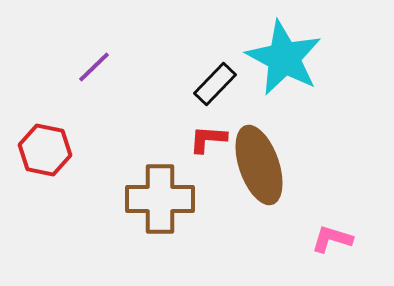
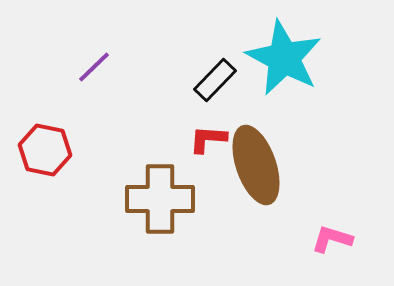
black rectangle: moved 4 px up
brown ellipse: moved 3 px left
